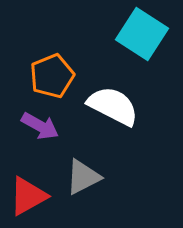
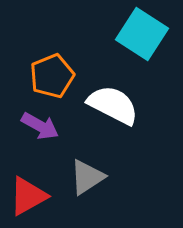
white semicircle: moved 1 px up
gray triangle: moved 4 px right; rotated 6 degrees counterclockwise
